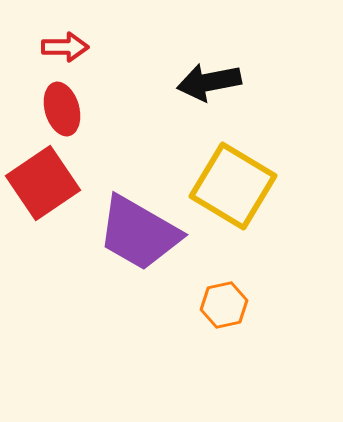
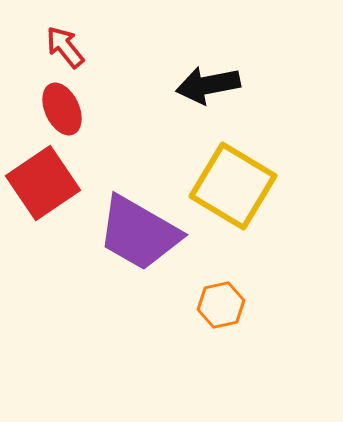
red arrow: rotated 129 degrees counterclockwise
black arrow: moved 1 px left, 3 px down
red ellipse: rotated 9 degrees counterclockwise
orange hexagon: moved 3 px left
